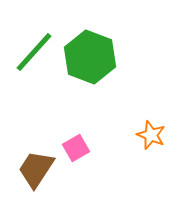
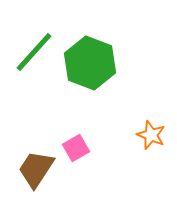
green hexagon: moved 6 px down
